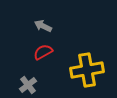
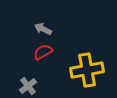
gray arrow: moved 3 px down
gray cross: moved 1 px down
